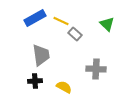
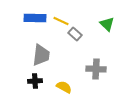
blue rectangle: rotated 30 degrees clockwise
gray trapezoid: rotated 15 degrees clockwise
